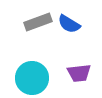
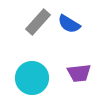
gray rectangle: rotated 28 degrees counterclockwise
